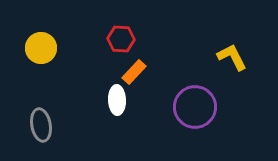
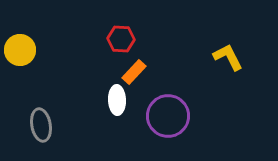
yellow circle: moved 21 px left, 2 px down
yellow L-shape: moved 4 px left
purple circle: moved 27 px left, 9 px down
